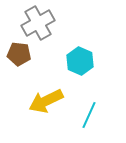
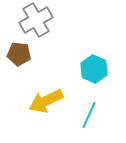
gray cross: moved 2 px left, 3 px up
cyan hexagon: moved 14 px right, 8 px down
